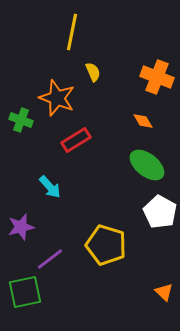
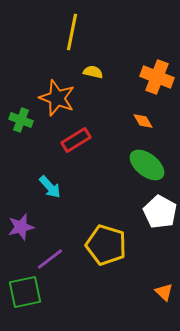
yellow semicircle: rotated 54 degrees counterclockwise
